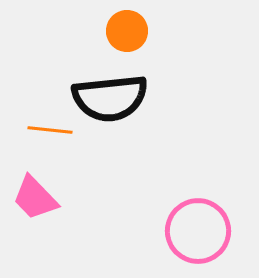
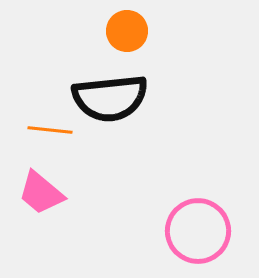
pink trapezoid: moved 6 px right, 5 px up; rotated 6 degrees counterclockwise
